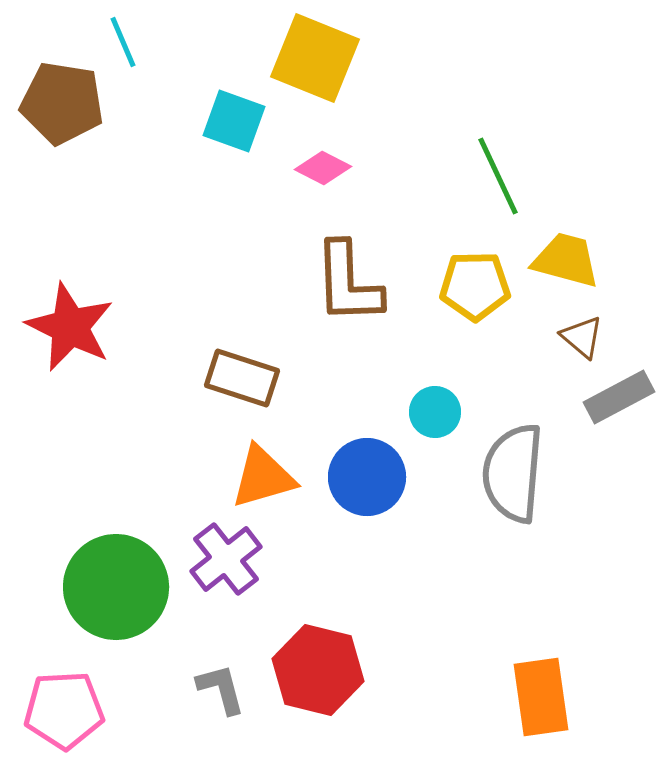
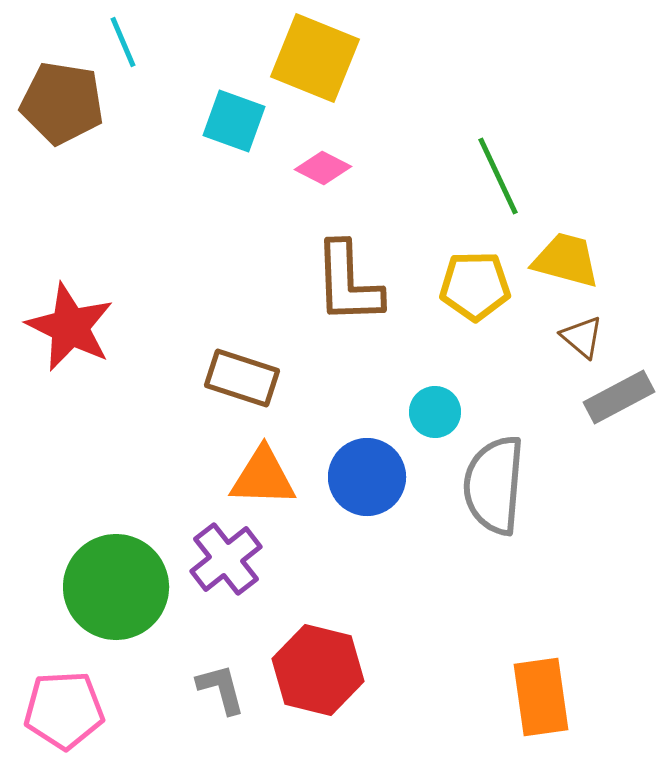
gray semicircle: moved 19 px left, 12 px down
orange triangle: rotated 18 degrees clockwise
